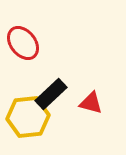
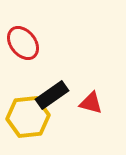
black rectangle: moved 1 px right, 1 px down; rotated 8 degrees clockwise
